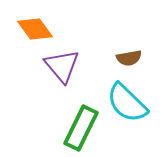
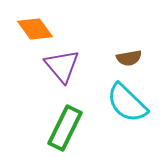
green rectangle: moved 16 px left
